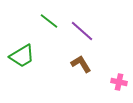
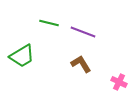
green line: moved 2 px down; rotated 24 degrees counterclockwise
purple line: moved 1 px right, 1 px down; rotated 20 degrees counterclockwise
pink cross: rotated 14 degrees clockwise
